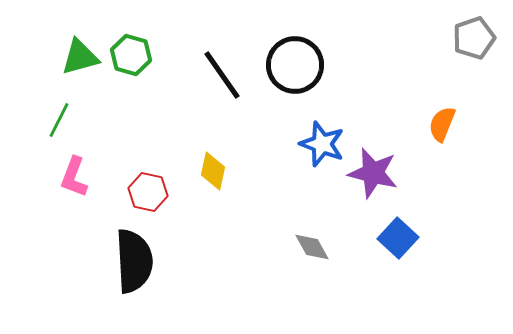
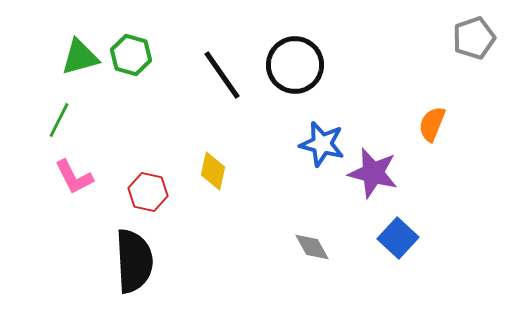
orange semicircle: moved 10 px left
blue star: rotated 6 degrees counterclockwise
pink L-shape: rotated 48 degrees counterclockwise
